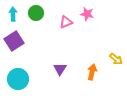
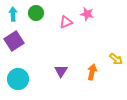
purple triangle: moved 1 px right, 2 px down
